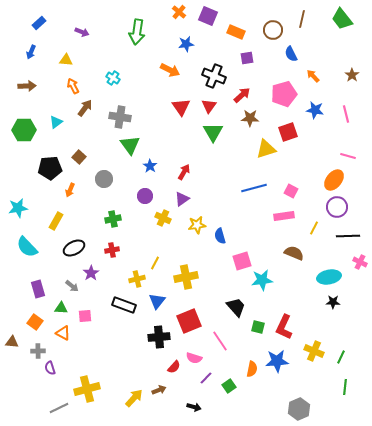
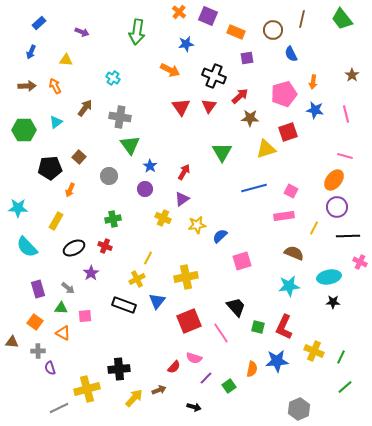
orange arrow at (313, 76): moved 6 px down; rotated 128 degrees counterclockwise
orange arrow at (73, 86): moved 18 px left
red arrow at (242, 95): moved 2 px left, 1 px down
green triangle at (213, 132): moved 9 px right, 20 px down
pink line at (348, 156): moved 3 px left
gray circle at (104, 179): moved 5 px right, 3 px up
purple circle at (145, 196): moved 7 px up
cyan star at (18, 208): rotated 12 degrees clockwise
blue semicircle at (220, 236): rotated 63 degrees clockwise
red cross at (112, 250): moved 7 px left, 4 px up; rotated 32 degrees clockwise
yellow line at (155, 263): moved 7 px left, 5 px up
yellow cross at (137, 279): rotated 14 degrees counterclockwise
cyan star at (262, 280): moved 27 px right, 6 px down
gray arrow at (72, 286): moved 4 px left, 2 px down
black cross at (159, 337): moved 40 px left, 32 px down
pink line at (220, 341): moved 1 px right, 8 px up
green line at (345, 387): rotated 42 degrees clockwise
